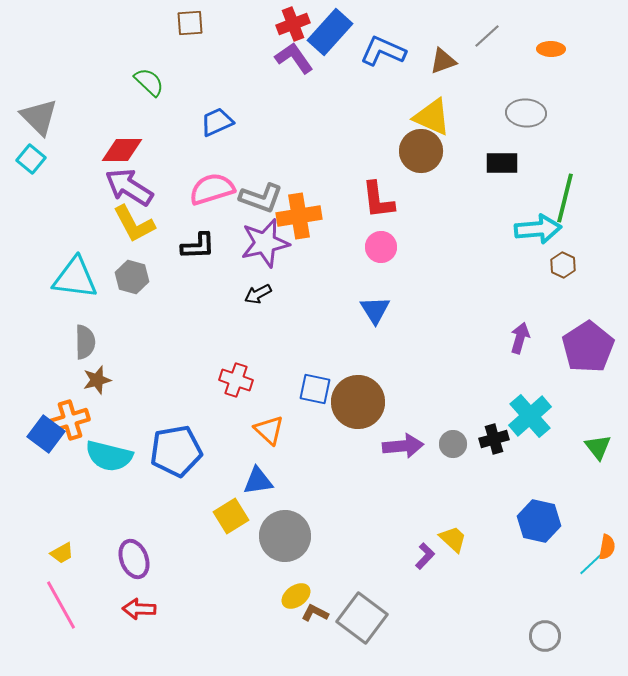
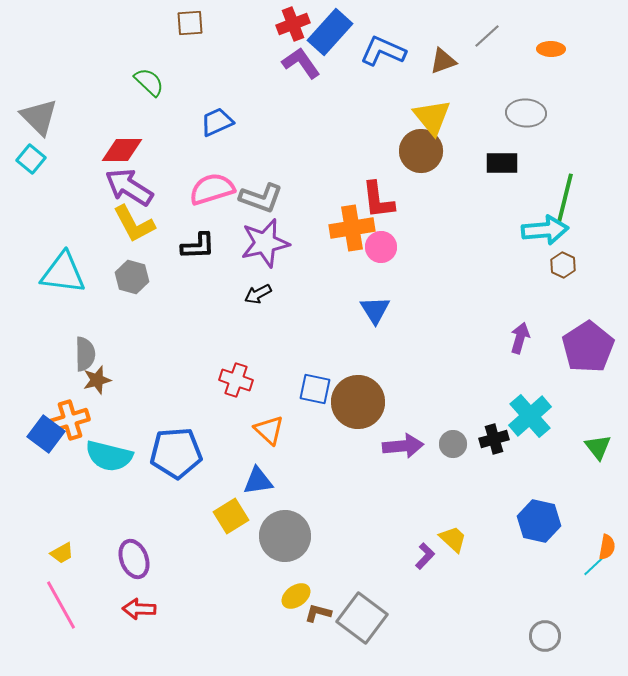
purple L-shape at (294, 58): moved 7 px right, 5 px down
yellow triangle at (432, 117): rotated 27 degrees clockwise
orange cross at (299, 216): moved 53 px right, 12 px down
cyan arrow at (538, 229): moved 7 px right, 1 px down
cyan triangle at (75, 278): moved 12 px left, 5 px up
gray semicircle at (85, 342): moved 12 px down
blue pentagon at (176, 451): moved 2 px down; rotated 6 degrees clockwise
cyan line at (591, 564): moved 4 px right, 1 px down
brown L-shape at (315, 613): moved 3 px right; rotated 12 degrees counterclockwise
